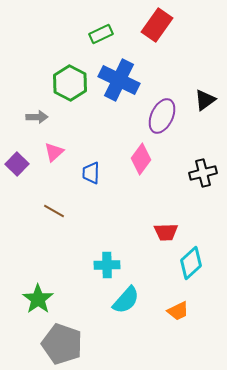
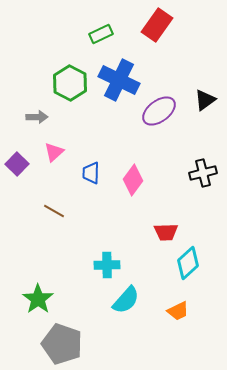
purple ellipse: moved 3 px left, 5 px up; rotated 28 degrees clockwise
pink diamond: moved 8 px left, 21 px down
cyan diamond: moved 3 px left
